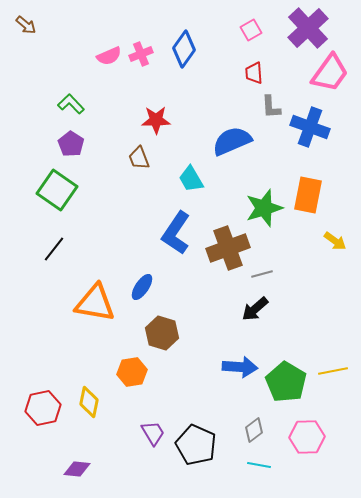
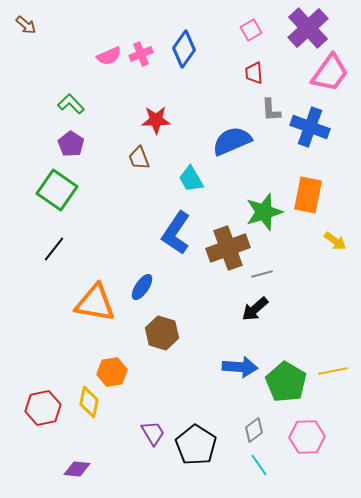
gray L-shape: moved 3 px down
green star: moved 4 px down
orange hexagon: moved 20 px left
black pentagon: rotated 9 degrees clockwise
cyan line: rotated 45 degrees clockwise
